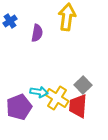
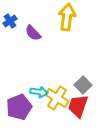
purple semicircle: moved 4 px left; rotated 126 degrees clockwise
red trapezoid: rotated 15 degrees clockwise
